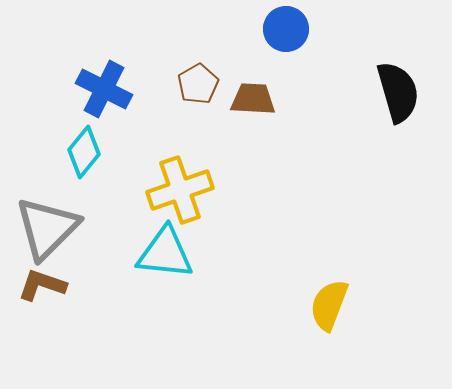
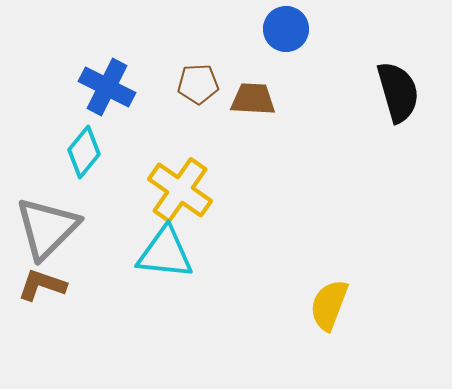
brown pentagon: rotated 27 degrees clockwise
blue cross: moved 3 px right, 2 px up
yellow cross: rotated 36 degrees counterclockwise
